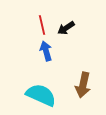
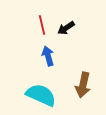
blue arrow: moved 2 px right, 5 px down
